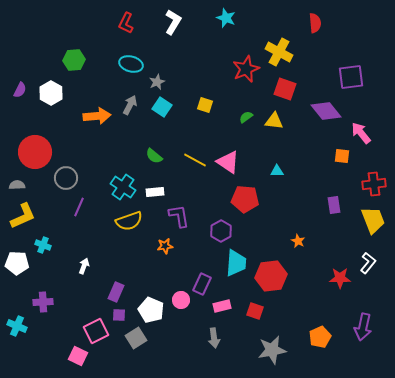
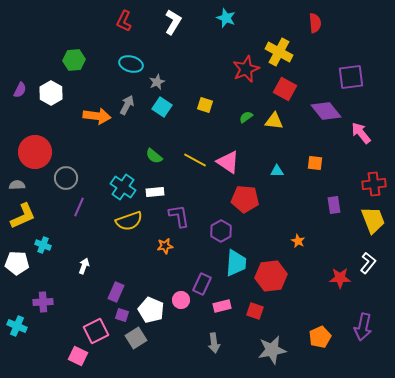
red L-shape at (126, 23): moved 2 px left, 2 px up
red square at (285, 89): rotated 10 degrees clockwise
gray arrow at (130, 105): moved 3 px left
orange arrow at (97, 116): rotated 12 degrees clockwise
orange square at (342, 156): moved 27 px left, 7 px down
purple square at (119, 315): moved 3 px right; rotated 16 degrees clockwise
gray arrow at (214, 338): moved 5 px down
